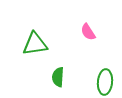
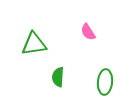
green triangle: moved 1 px left
